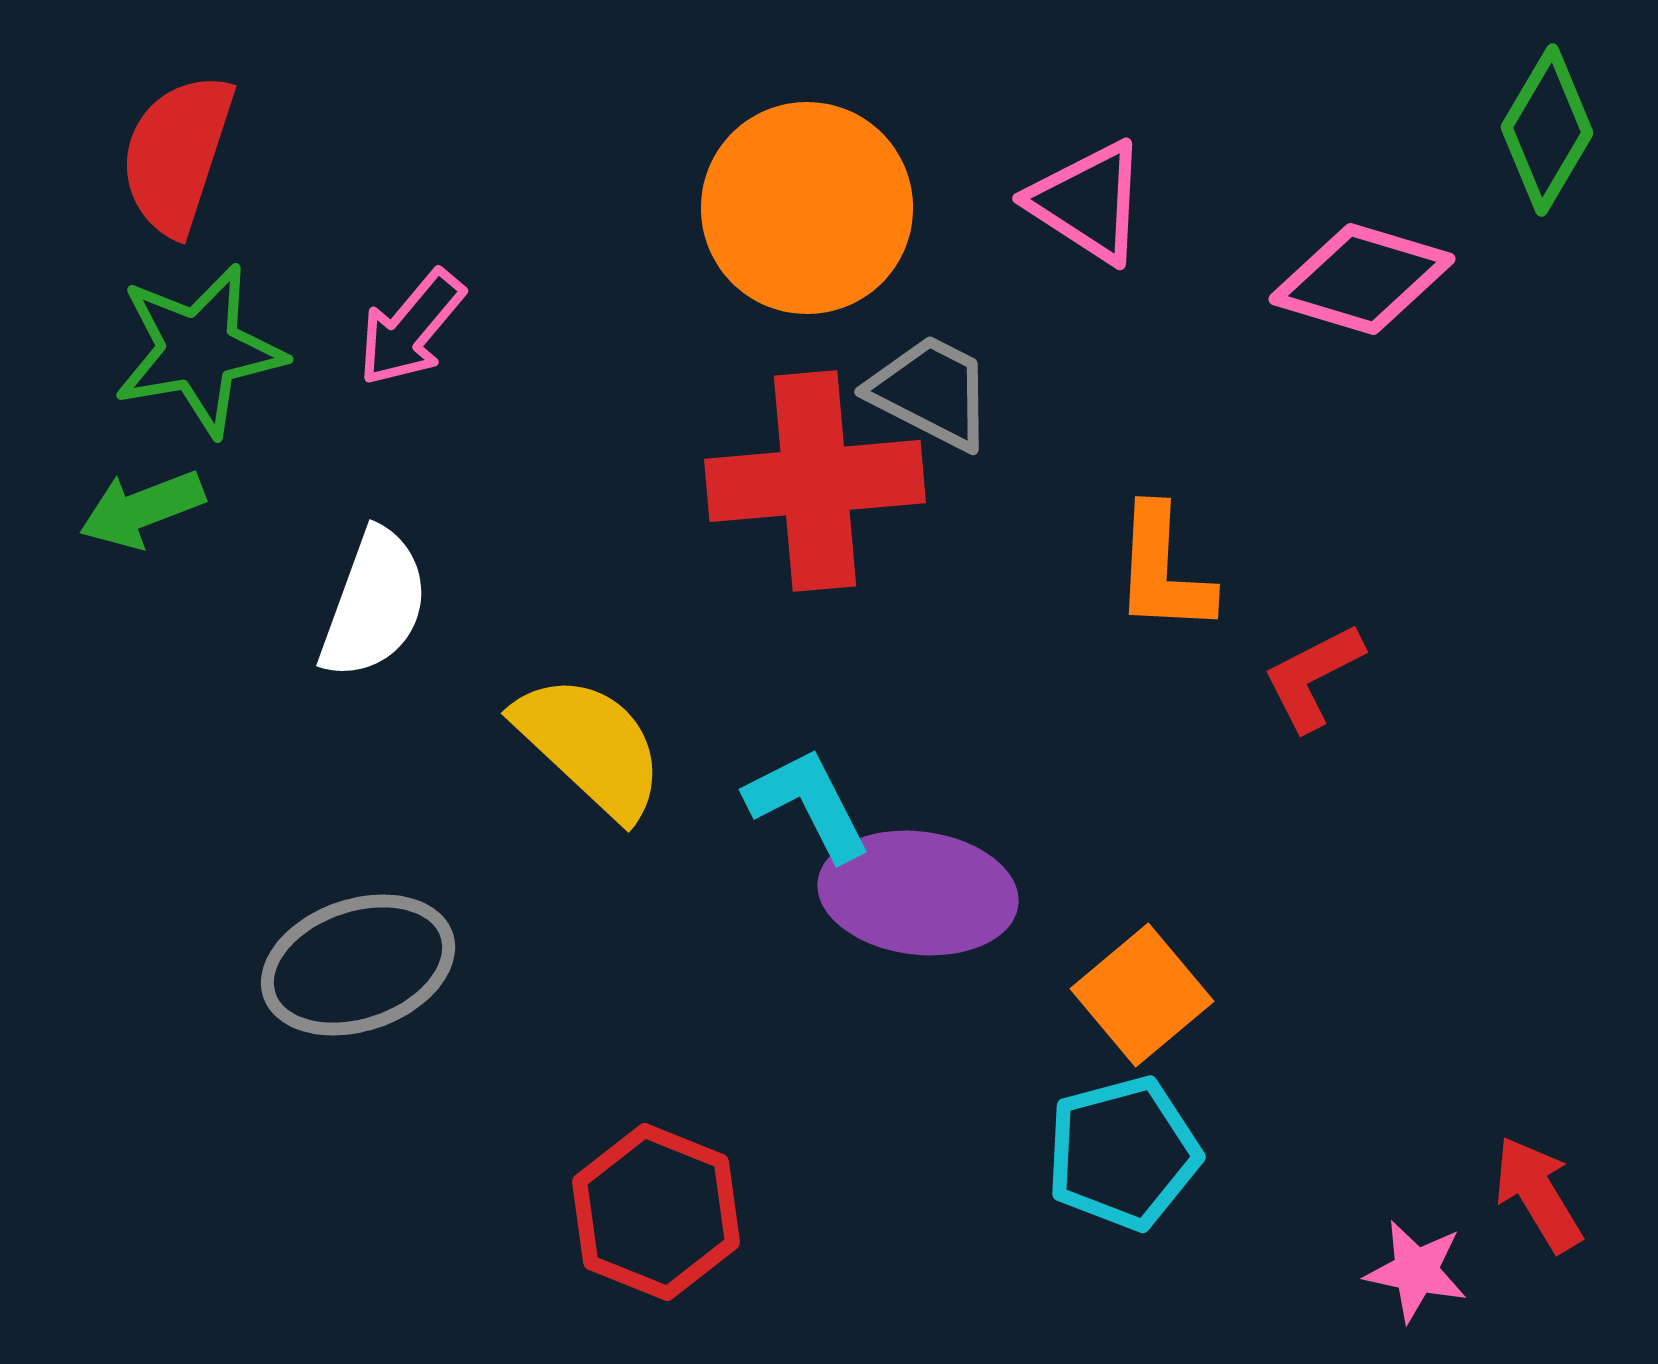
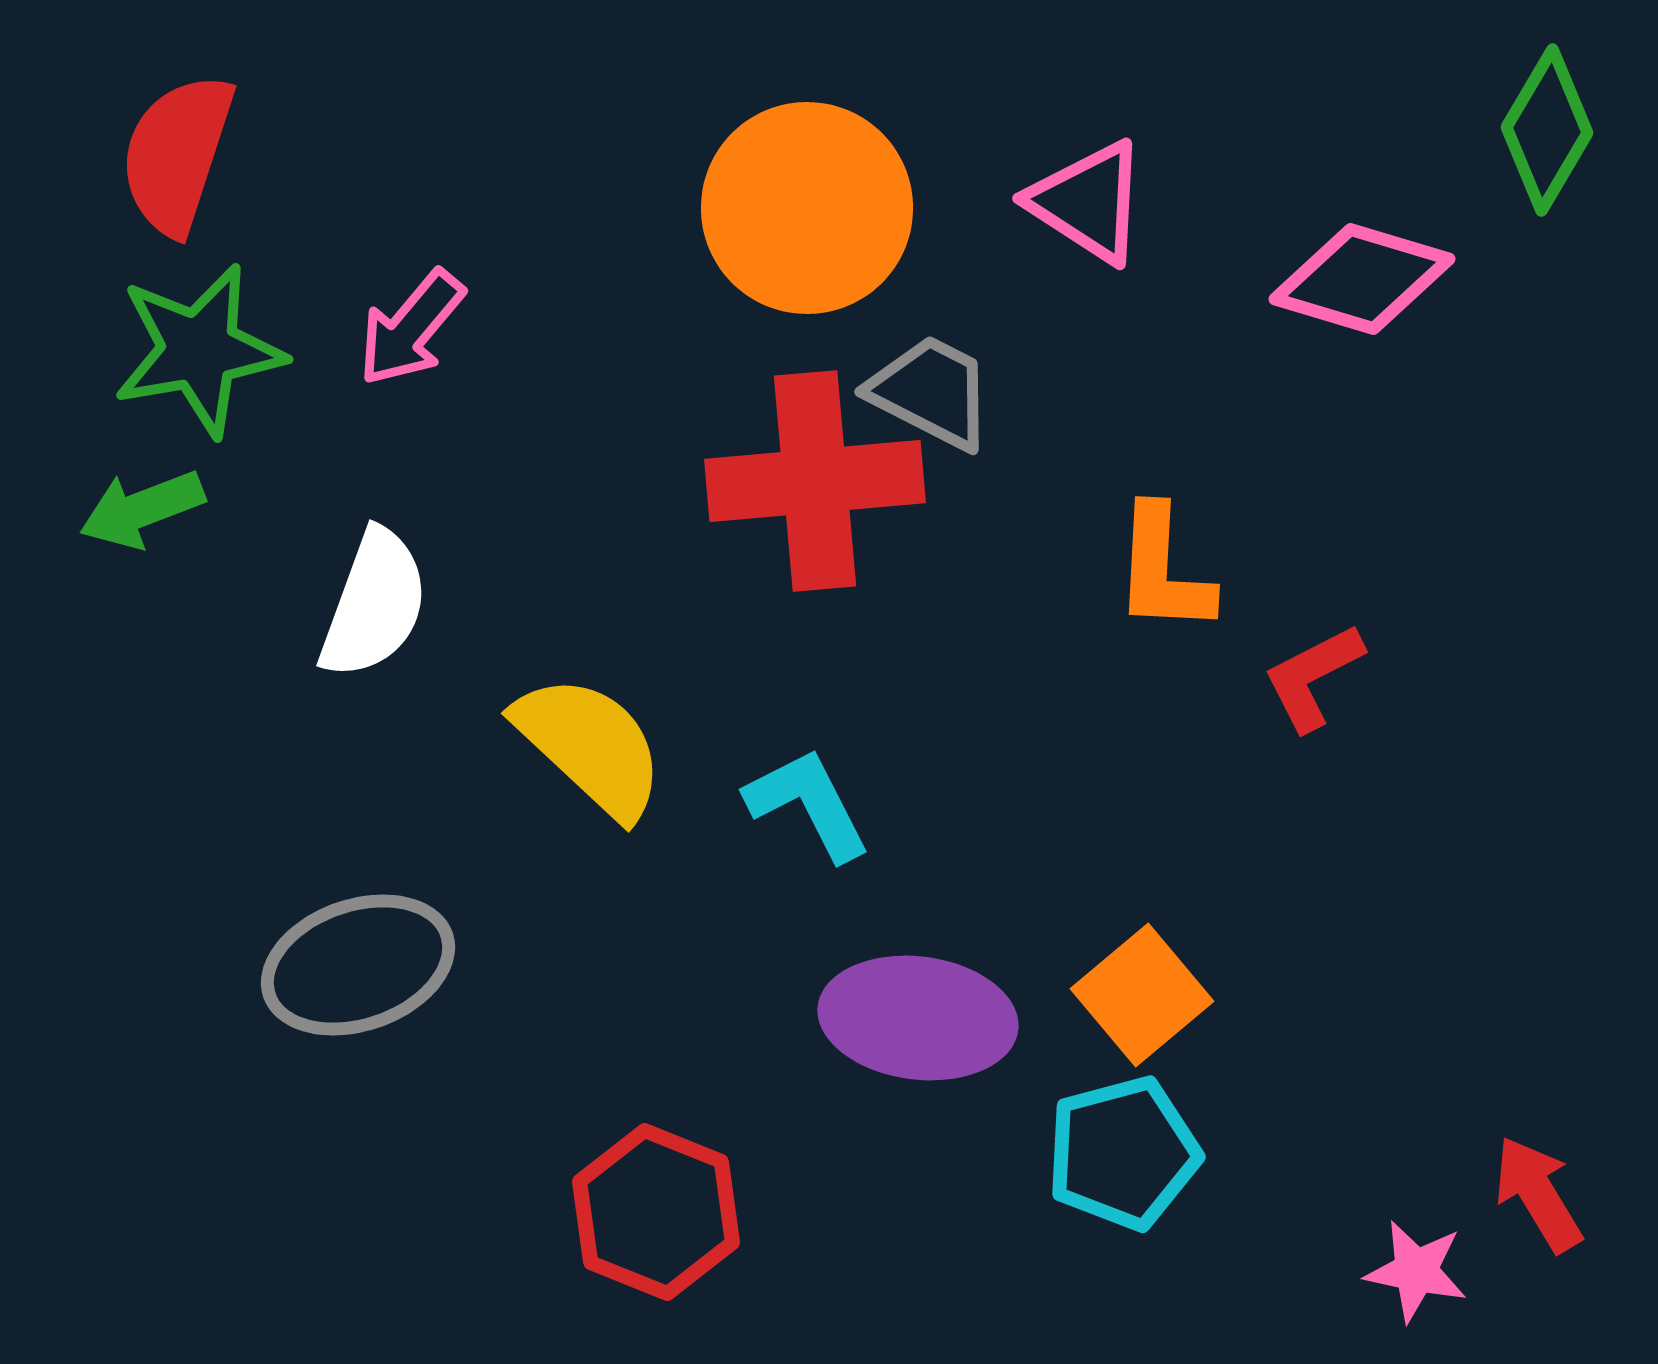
purple ellipse: moved 125 px down
